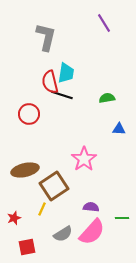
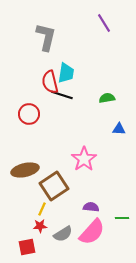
red star: moved 26 px right, 8 px down; rotated 16 degrees clockwise
